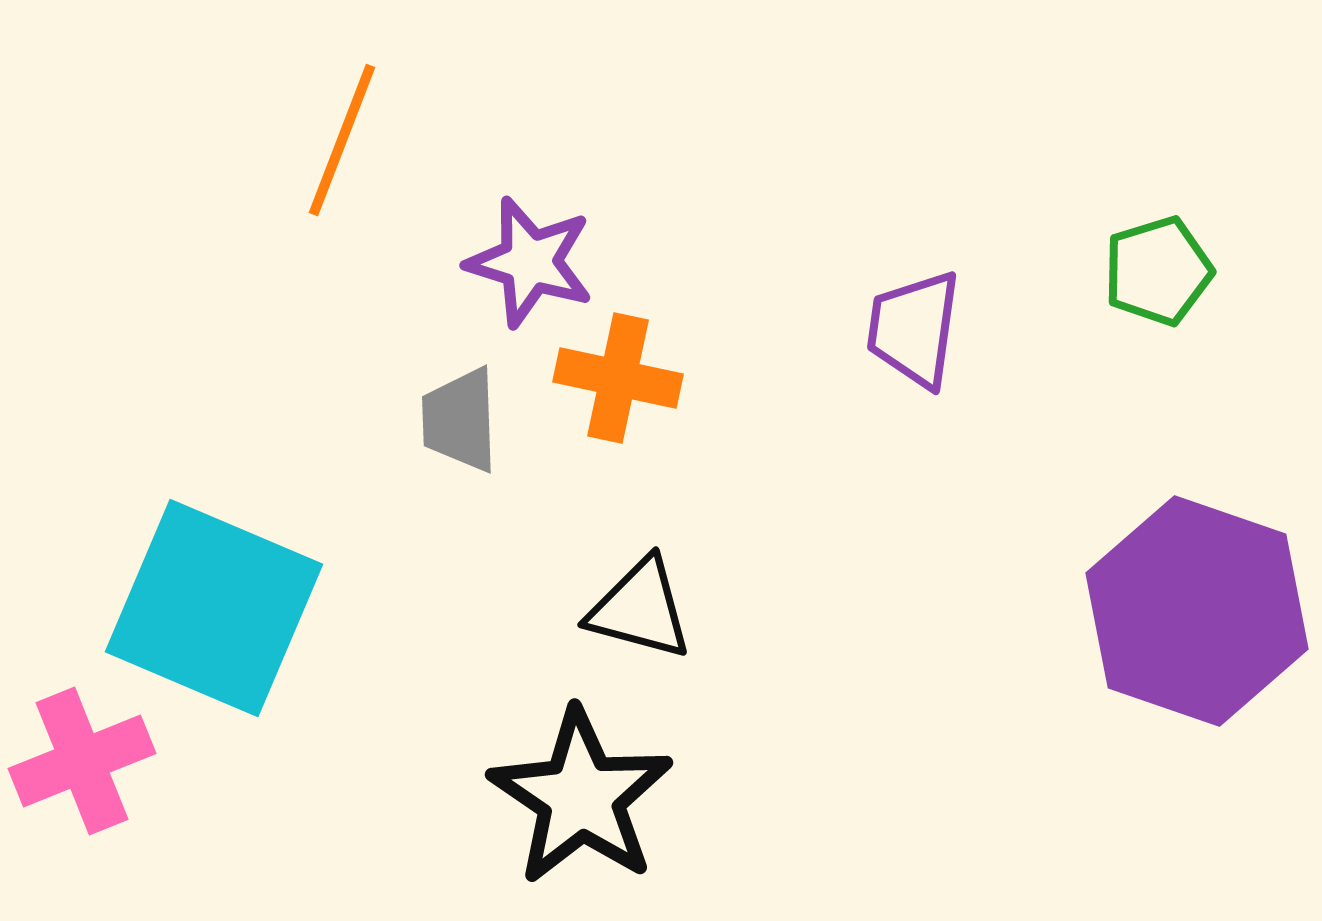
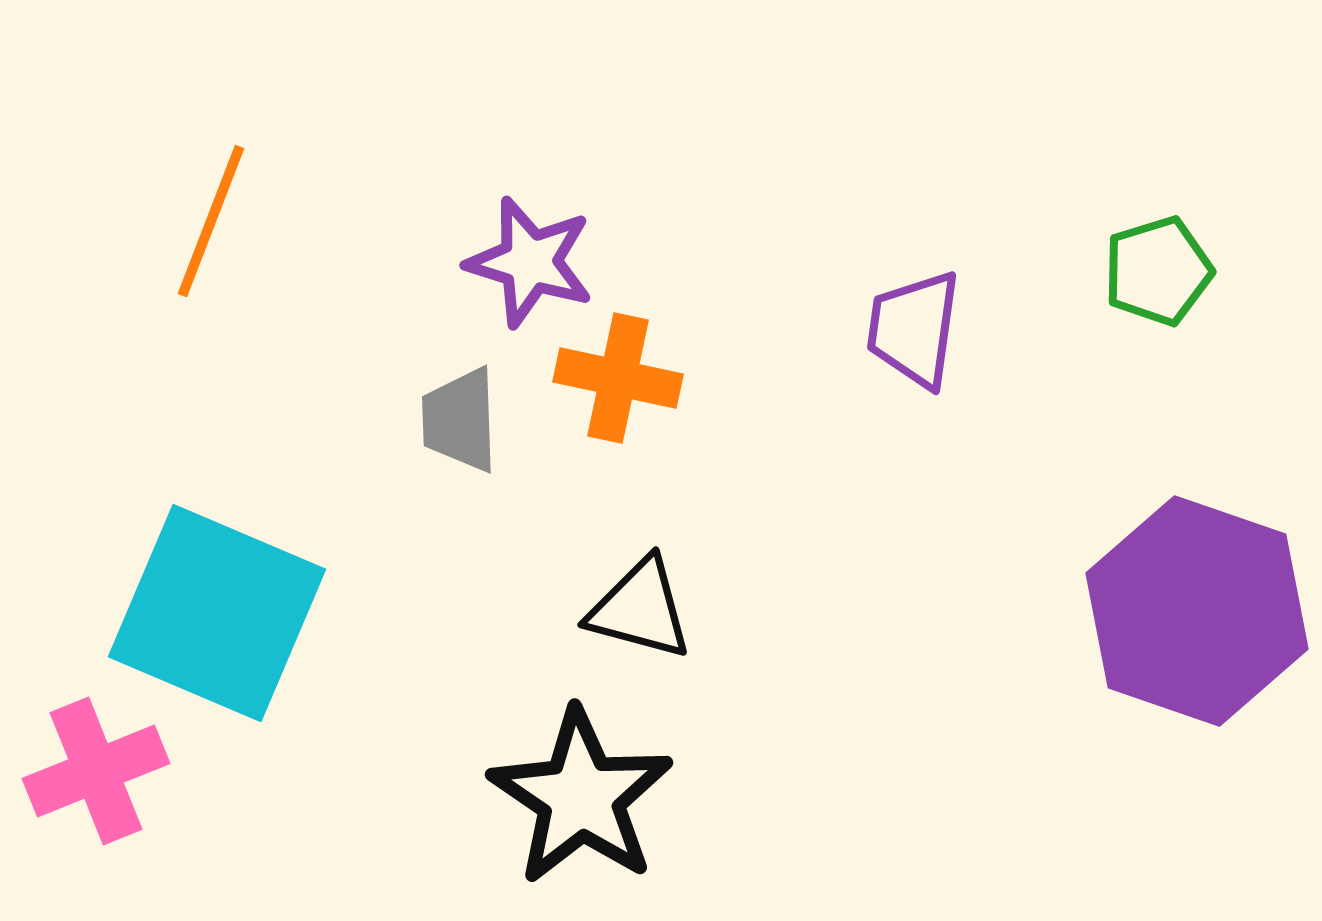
orange line: moved 131 px left, 81 px down
cyan square: moved 3 px right, 5 px down
pink cross: moved 14 px right, 10 px down
